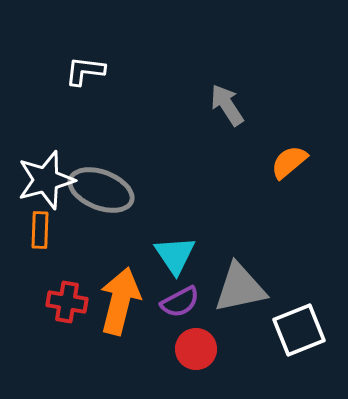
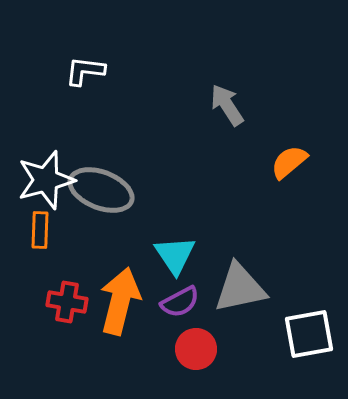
white square: moved 10 px right, 4 px down; rotated 12 degrees clockwise
